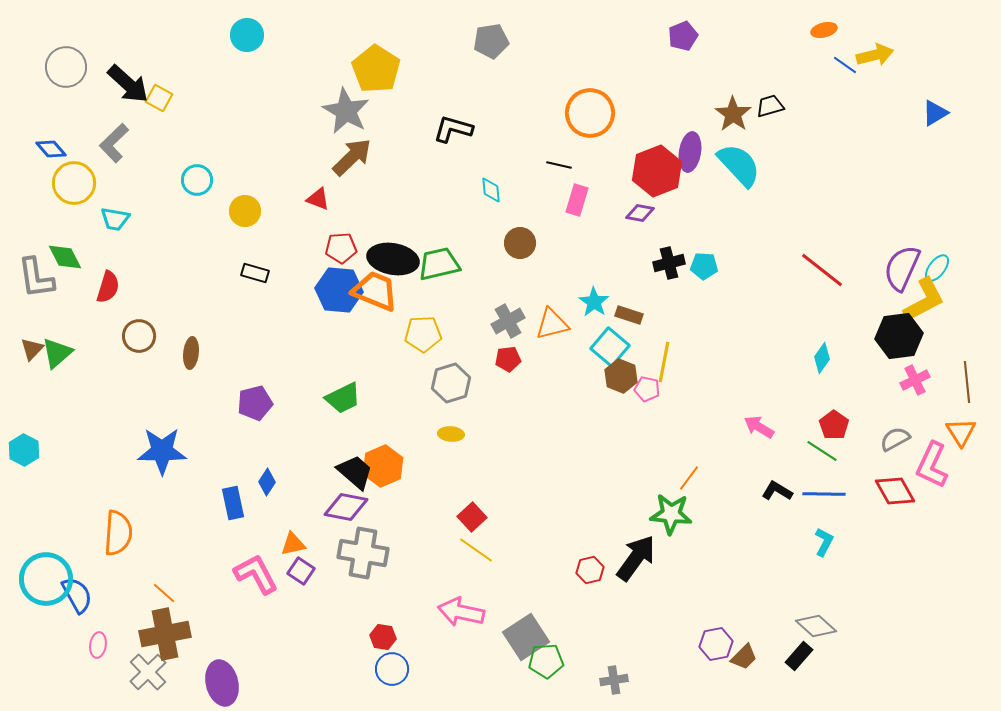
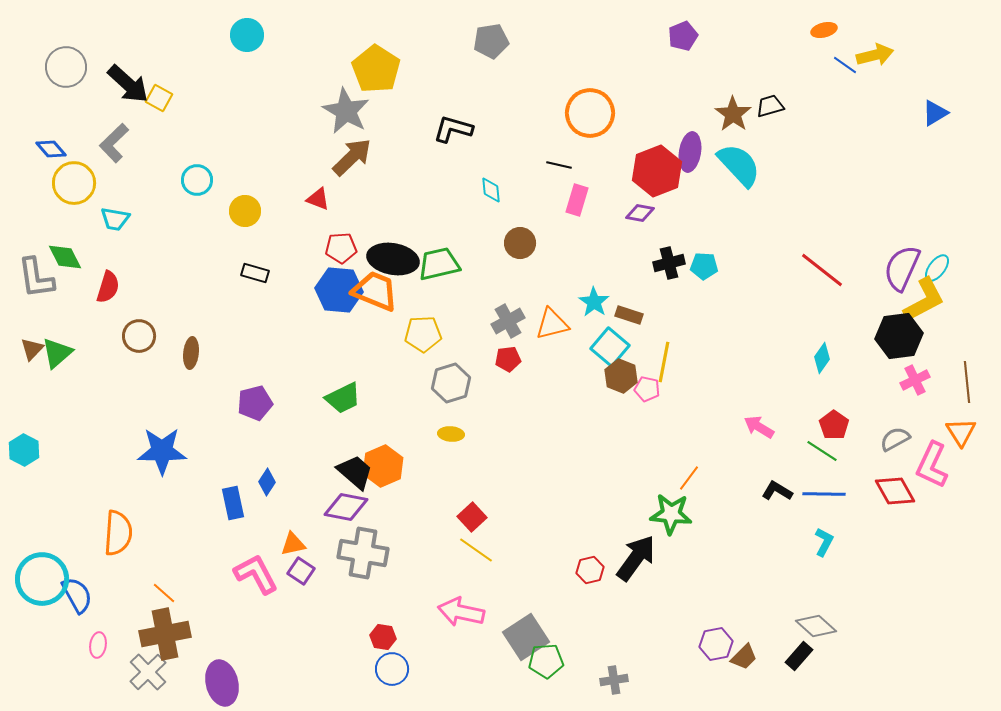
cyan circle at (46, 579): moved 4 px left
